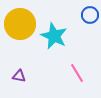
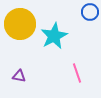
blue circle: moved 3 px up
cyan star: rotated 20 degrees clockwise
pink line: rotated 12 degrees clockwise
